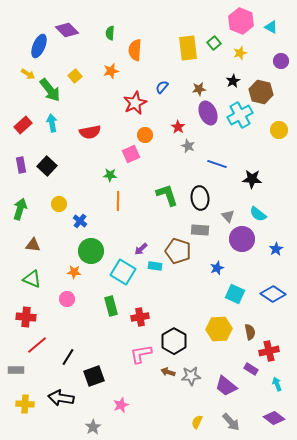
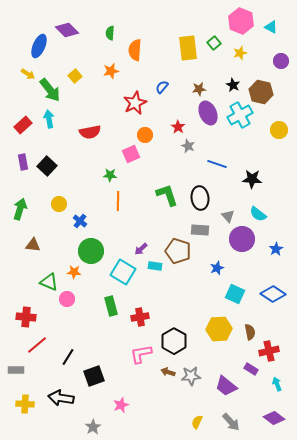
black star at (233, 81): moved 4 px down; rotated 16 degrees counterclockwise
cyan arrow at (52, 123): moved 3 px left, 4 px up
purple rectangle at (21, 165): moved 2 px right, 3 px up
green triangle at (32, 279): moved 17 px right, 3 px down
